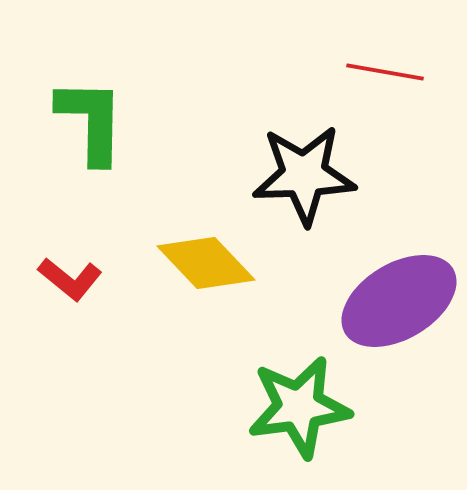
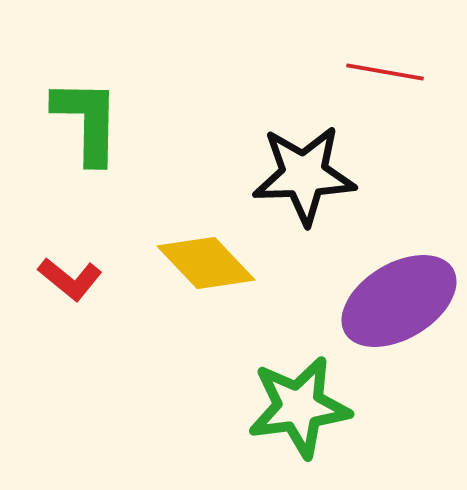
green L-shape: moved 4 px left
